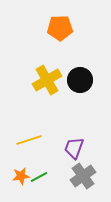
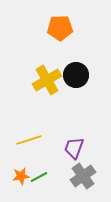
black circle: moved 4 px left, 5 px up
